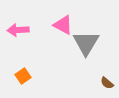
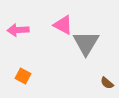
orange square: rotated 28 degrees counterclockwise
